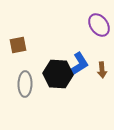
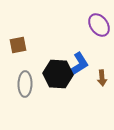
brown arrow: moved 8 px down
